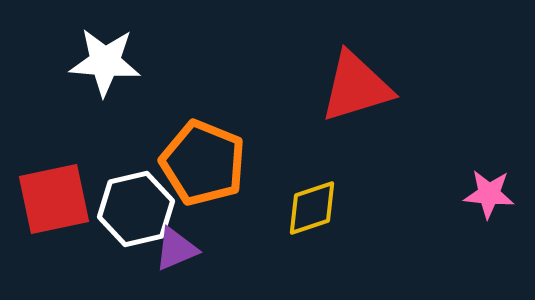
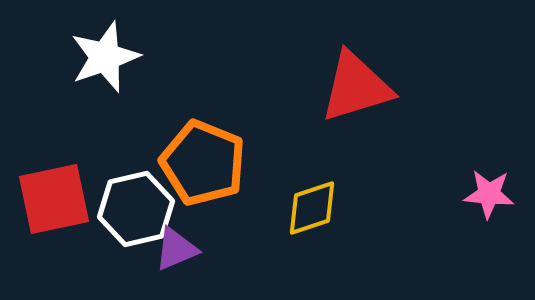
white star: moved 5 px up; rotated 24 degrees counterclockwise
